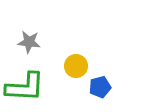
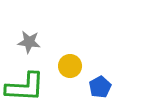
yellow circle: moved 6 px left
blue pentagon: rotated 15 degrees counterclockwise
